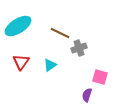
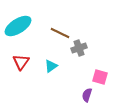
cyan triangle: moved 1 px right, 1 px down
